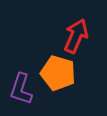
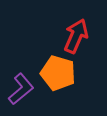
purple L-shape: rotated 148 degrees counterclockwise
